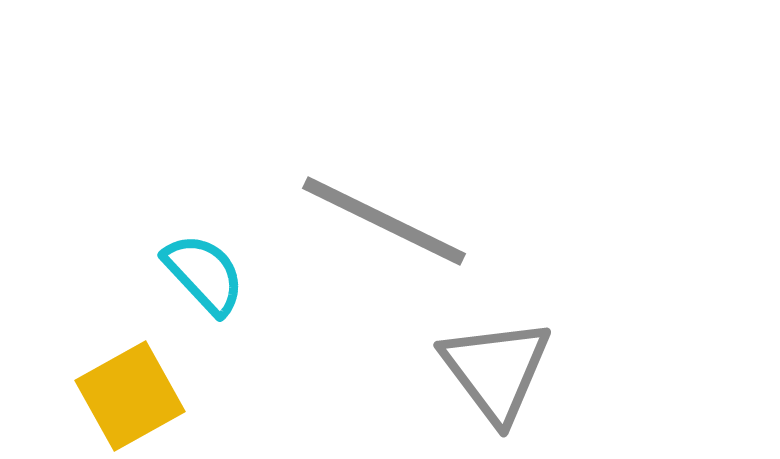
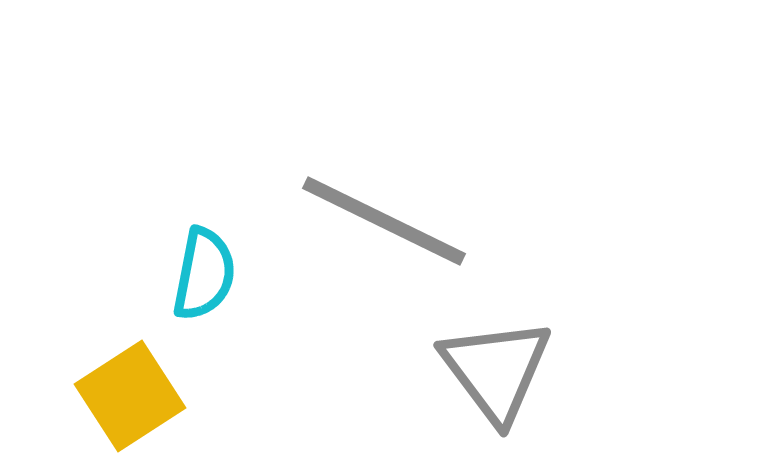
cyan semicircle: rotated 54 degrees clockwise
yellow square: rotated 4 degrees counterclockwise
